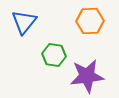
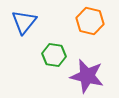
orange hexagon: rotated 16 degrees clockwise
purple star: rotated 20 degrees clockwise
